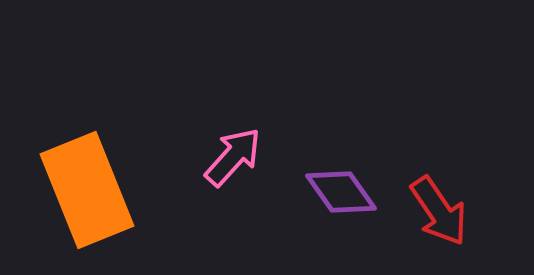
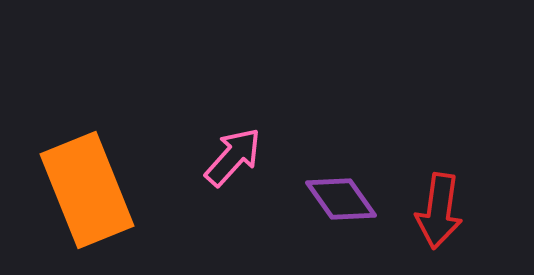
purple diamond: moved 7 px down
red arrow: rotated 42 degrees clockwise
